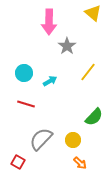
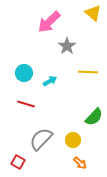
pink arrow: rotated 45 degrees clockwise
yellow line: rotated 54 degrees clockwise
